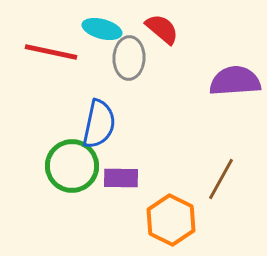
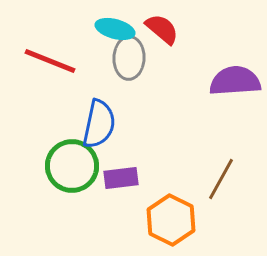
cyan ellipse: moved 13 px right
red line: moved 1 px left, 9 px down; rotated 10 degrees clockwise
purple rectangle: rotated 8 degrees counterclockwise
